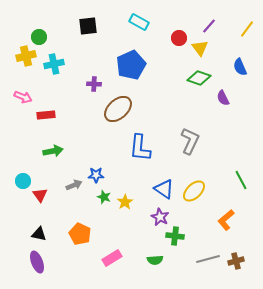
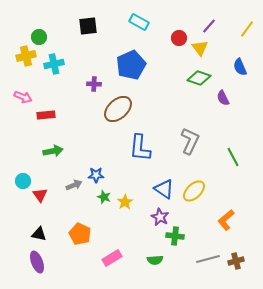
green line: moved 8 px left, 23 px up
